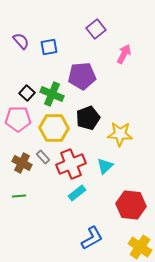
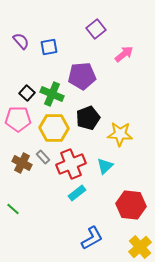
pink arrow: rotated 24 degrees clockwise
green line: moved 6 px left, 13 px down; rotated 48 degrees clockwise
yellow cross: rotated 15 degrees clockwise
